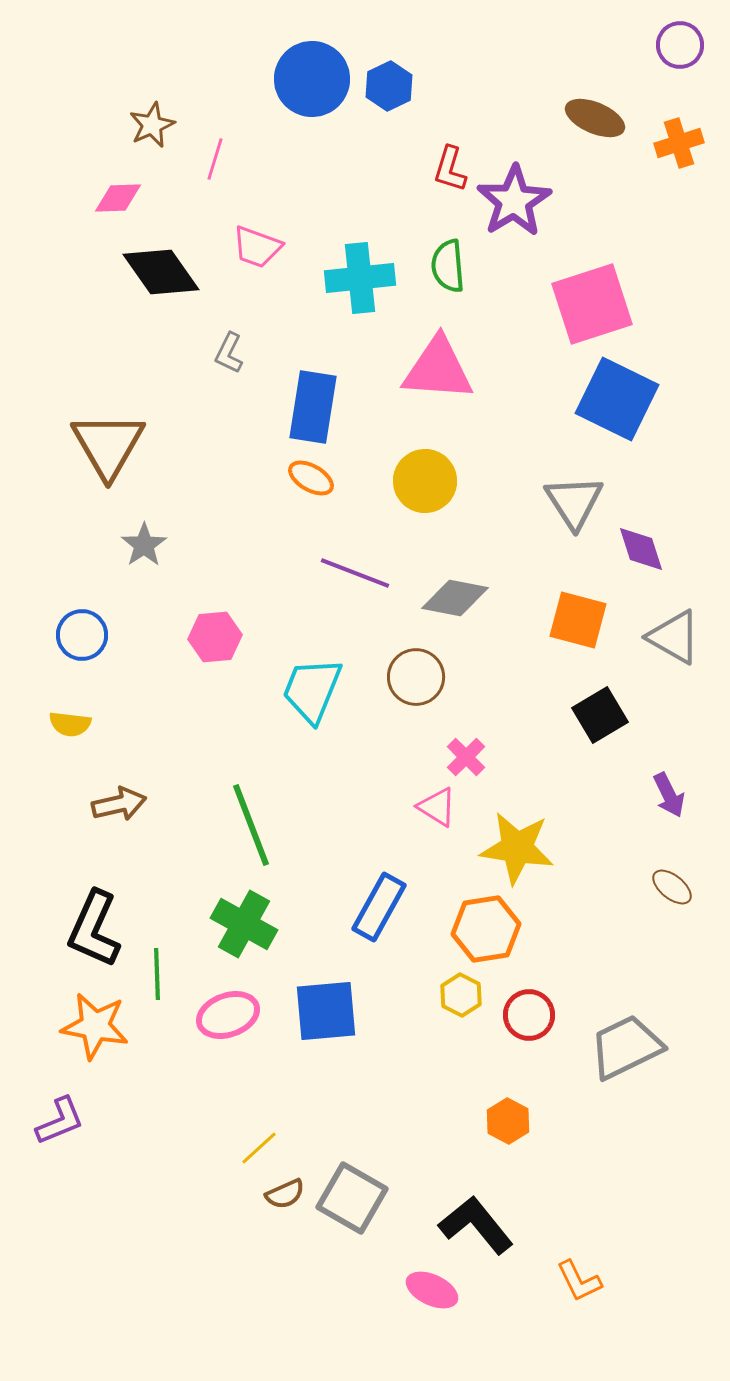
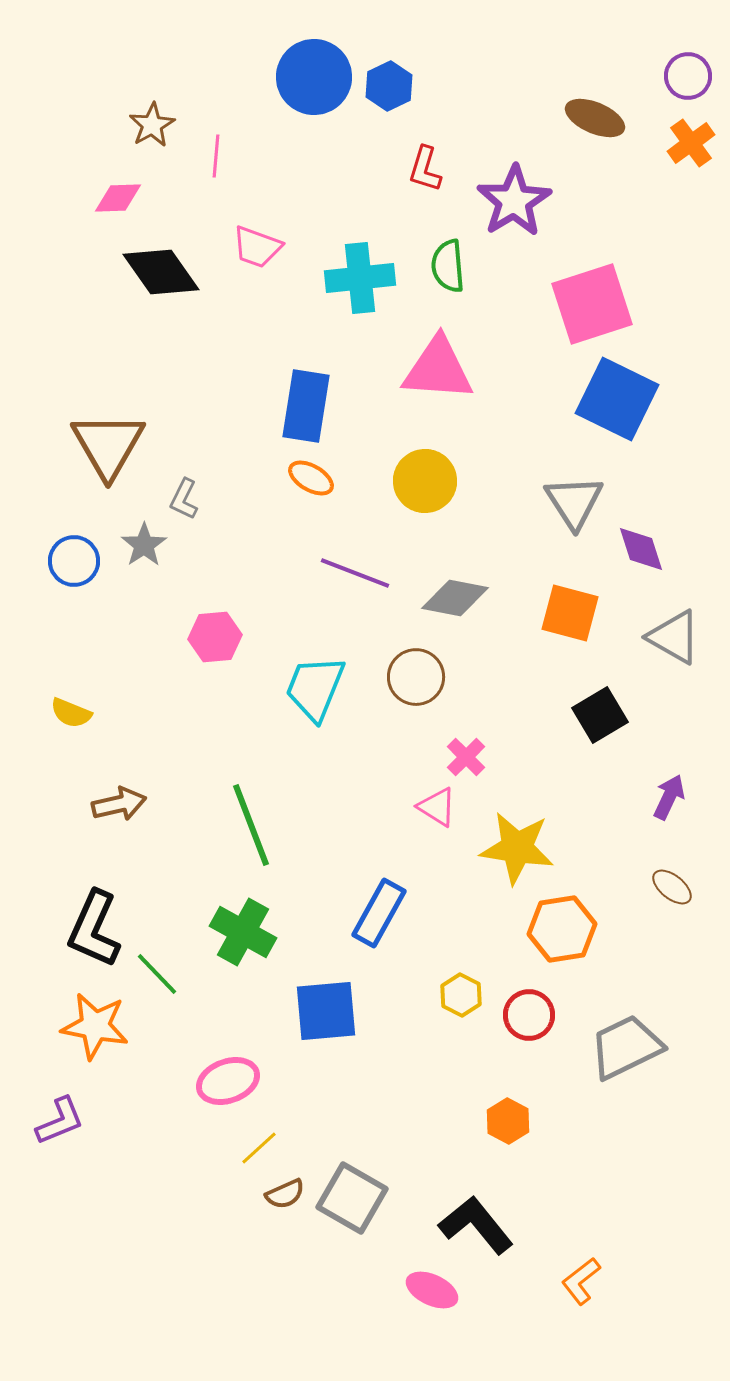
purple circle at (680, 45): moved 8 px right, 31 px down
blue circle at (312, 79): moved 2 px right, 2 px up
brown star at (152, 125): rotated 6 degrees counterclockwise
orange cross at (679, 143): moved 12 px right; rotated 18 degrees counterclockwise
pink line at (215, 159): moved 1 px right, 3 px up; rotated 12 degrees counterclockwise
red L-shape at (450, 169): moved 25 px left
gray L-shape at (229, 353): moved 45 px left, 146 px down
blue rectangle at (313, 407): moved 7 px left, 1 px up
orange square at (578, 620): moved 8 px left, 7 px up
blue circle at (82, 635): moved 8 px left, 74 px up
cyan trapezoid at (312, 690): moved 3 px right, 2 px up
yellow semicircle at (70, 724): moved 1 px right, 11 px up; rotated 15 degrees clockwise
purple arrow at (669, 795): moved 2 px down; rotated 129 degrees counterclockwise
blue rectangle at (379, 907): moved 6 px down
green cross at (244, 924): moved 1 px left, 8 px down
orange hexagon at (486, 929): moved 76 px right
green line at (157, 974): rotated 42 degrees counterclockwise
pink ellipse at (228, 1015): moved 66 px down
orange L-shape at (579, 1281): moved 2 px right; rotated 78 degrees clockwise
